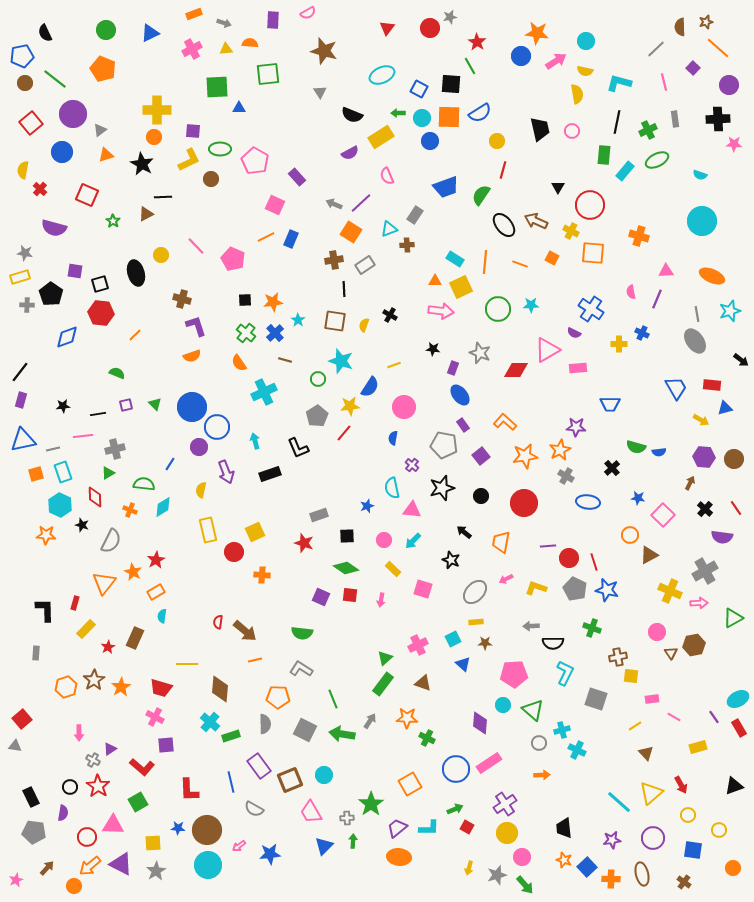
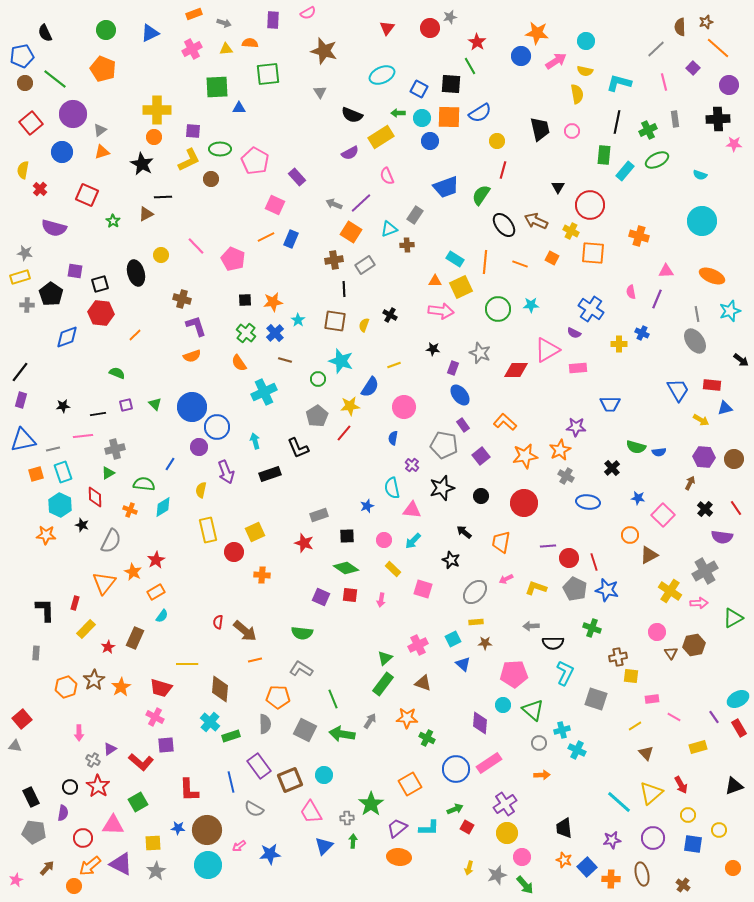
orange triangle at (106, 155): moved 4 px left, 3 px up
blue trapezoid at (676, 388): moved 2 px right, 2 px down
yellow cross at (670, 591): rotated 10 degrees clockwise
cyan semicircle at (162, 616): rotated 152 degrees counterclockwise
red L-shape at (142, 767): moved 1 px left, 5 px up
red circle at (87, 837): moved 4 px left, 1 px down
blue square at (693, 850): moved 6 px up
brown cross at (684, 882): moved 1 px left, 3 px down
